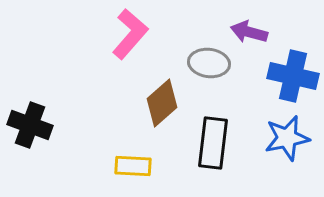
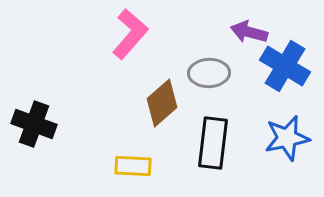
gray ellipse: moved 10 px down; rotated 9 degrees counterclockwise
blue cross: moved 8 px left, 10 px up; rotated 18 degrees clockwise
black cross: moved 4 px right, 1 px up
